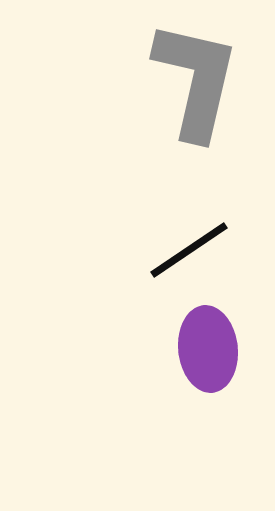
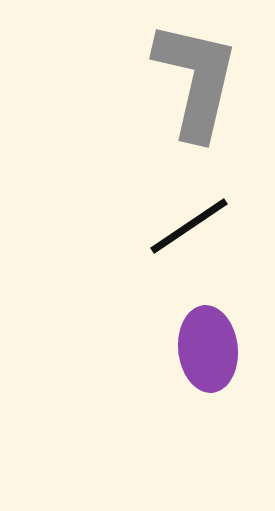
black line: moved 24 px up
